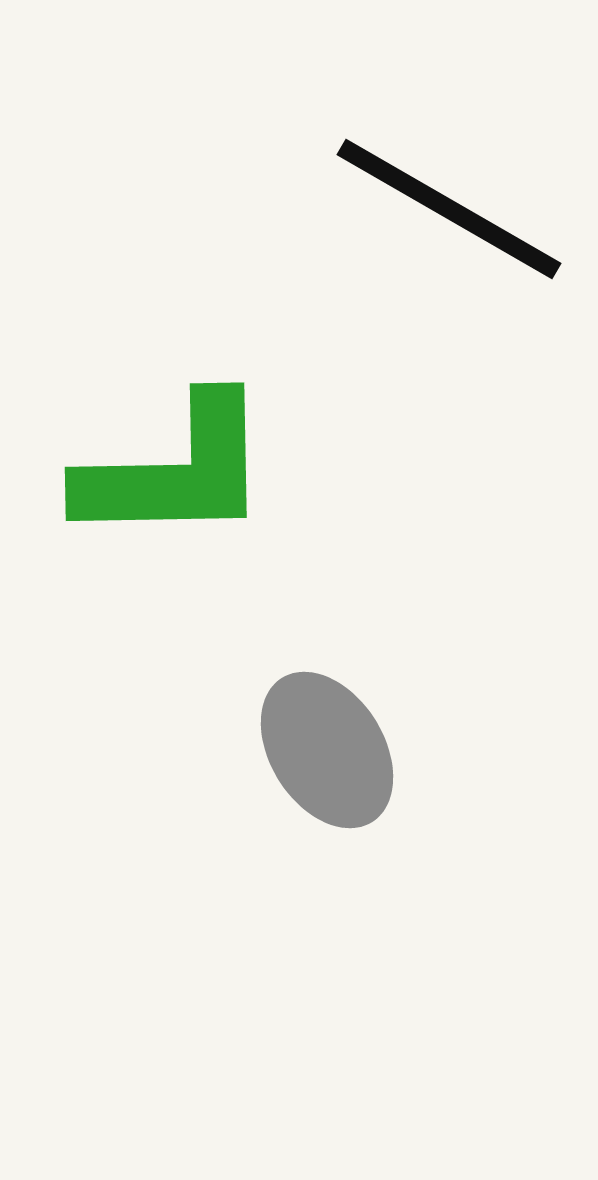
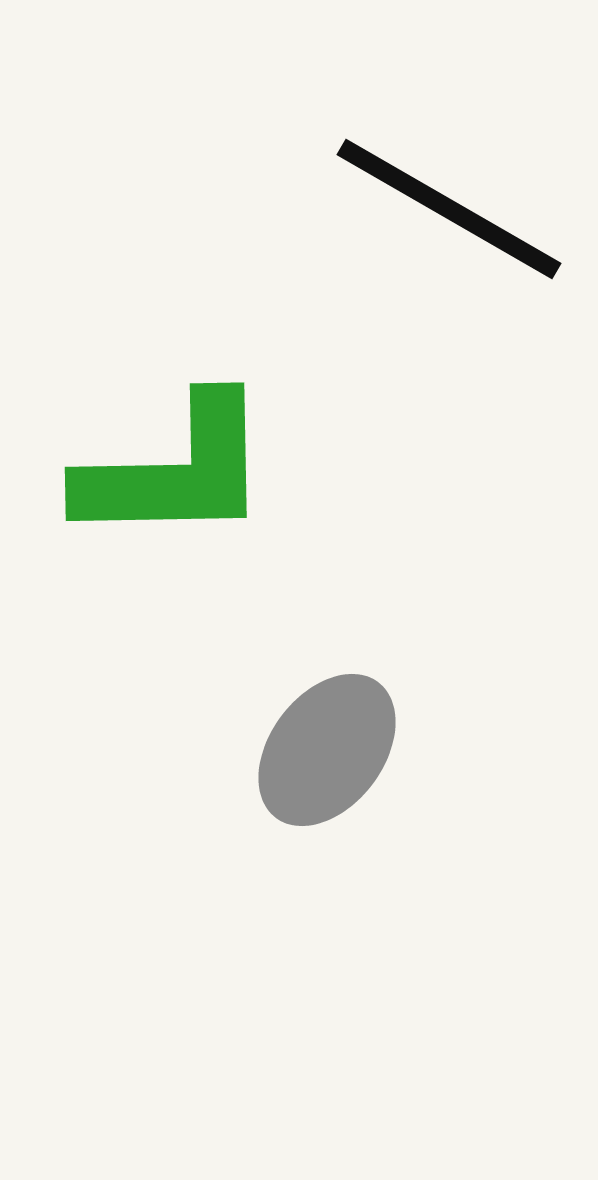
gray ellipse: rotated 69 degrees clockwise
